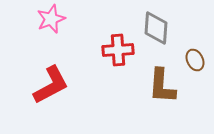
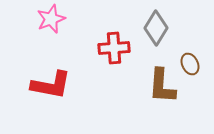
gray diamond: rotated 28 degrees clockwise
red cross: moved 4 px left, 2 px up
brown ellipse: moved 5 px left, 4 px down
red L-shape: rotated 39 degrees clockwise
